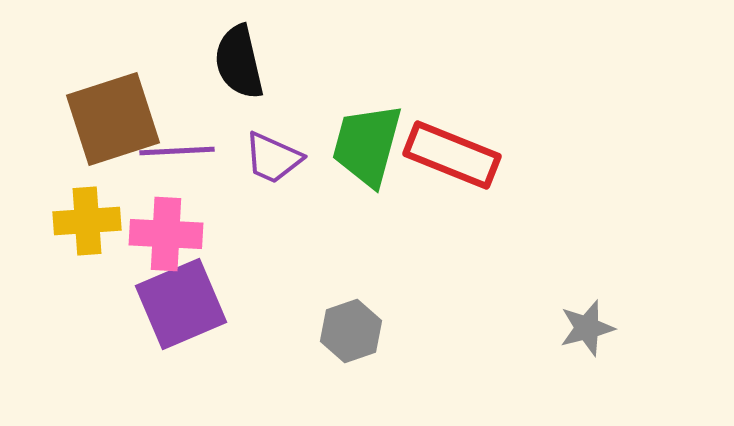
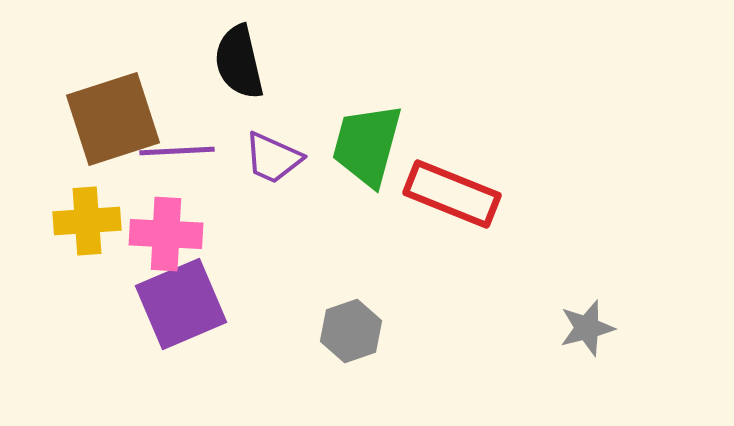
red rectangle: moved 39 px down
